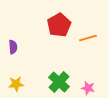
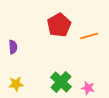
orange line: moved 1 px right, 2 px up
green cross: moved 2 px right
